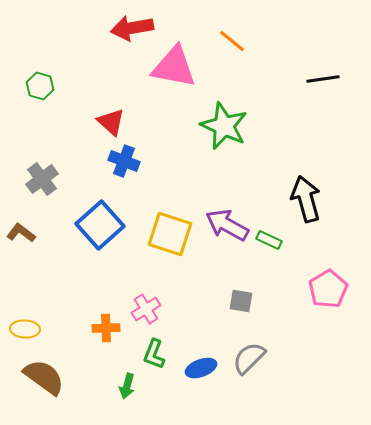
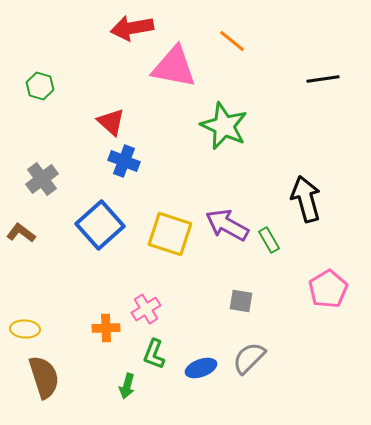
green rectangle: rotated 35 degrees clockwise
brown semicircle: rotated 36 degrees clockwise
